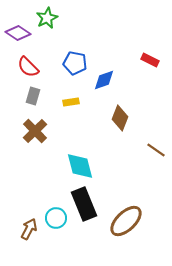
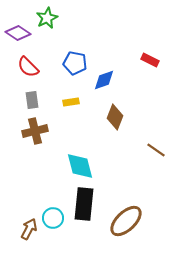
gray rectangle: moved 1 px left, 4 px down; rotated 24 degrees counterclockwise
brown diamond: moved 5 px left, 1 px up
brown cross: rotated 30 degrees clockwise
black rectangle: rotated 28 degrees clockwise
cyan circle: moved 3 px left
